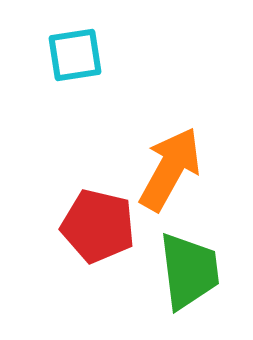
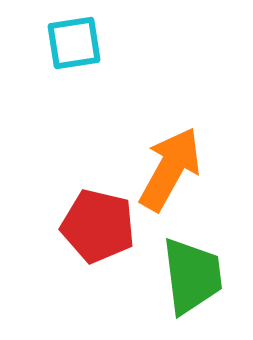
cyan square: moved 1 px left, 12 px up
green trapezoid: moved 3 px right, 5 px down
